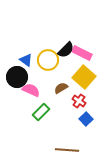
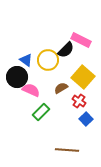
pink rectangle: moved 1 px left, 13 px up
yellow square: moved 1 px left
